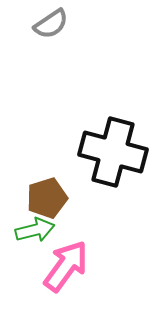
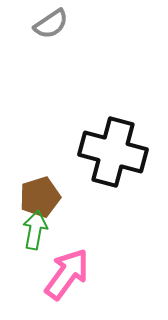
brown pentagon: moved 7 px left, 1 px up
green arrow: rotated 66 degrees counterclockwise
pink arrow: moved 1 px right, 8 px down
